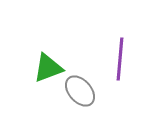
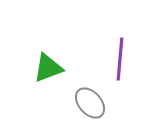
gray ellipse: moved 10 px right, 12 px down
